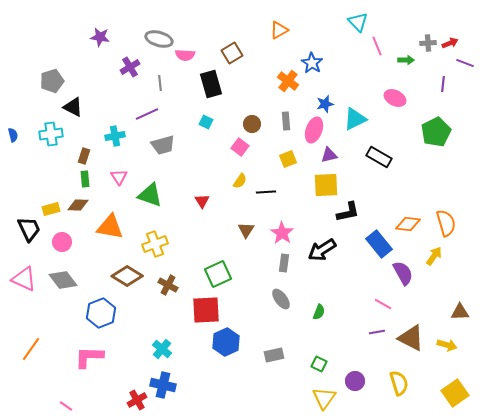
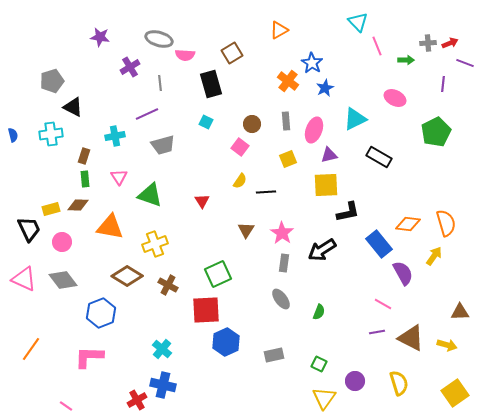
blue star at (325, 104): moved 16 px up; rotated 12 degrees counterclockwise
